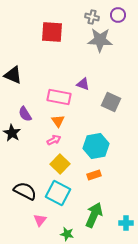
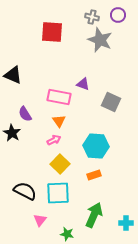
gray star: rotated 20 degrees clockwise
orange triangle: moved 1 px right
cyan hexagon: rotated 15 degrees clockwise
cyan square: rotated 30 degrees counterclockwise
